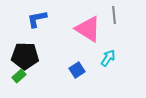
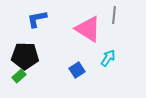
gray line: rotated 12 degrees clockwise
